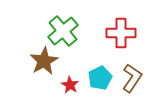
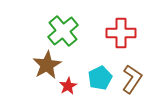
brown star: moved 3 px right, 4 px down
brown L-shape: moved 1 px down
red star: moved 2 px left, 1 px down; rotated 12 degrees clockwise
